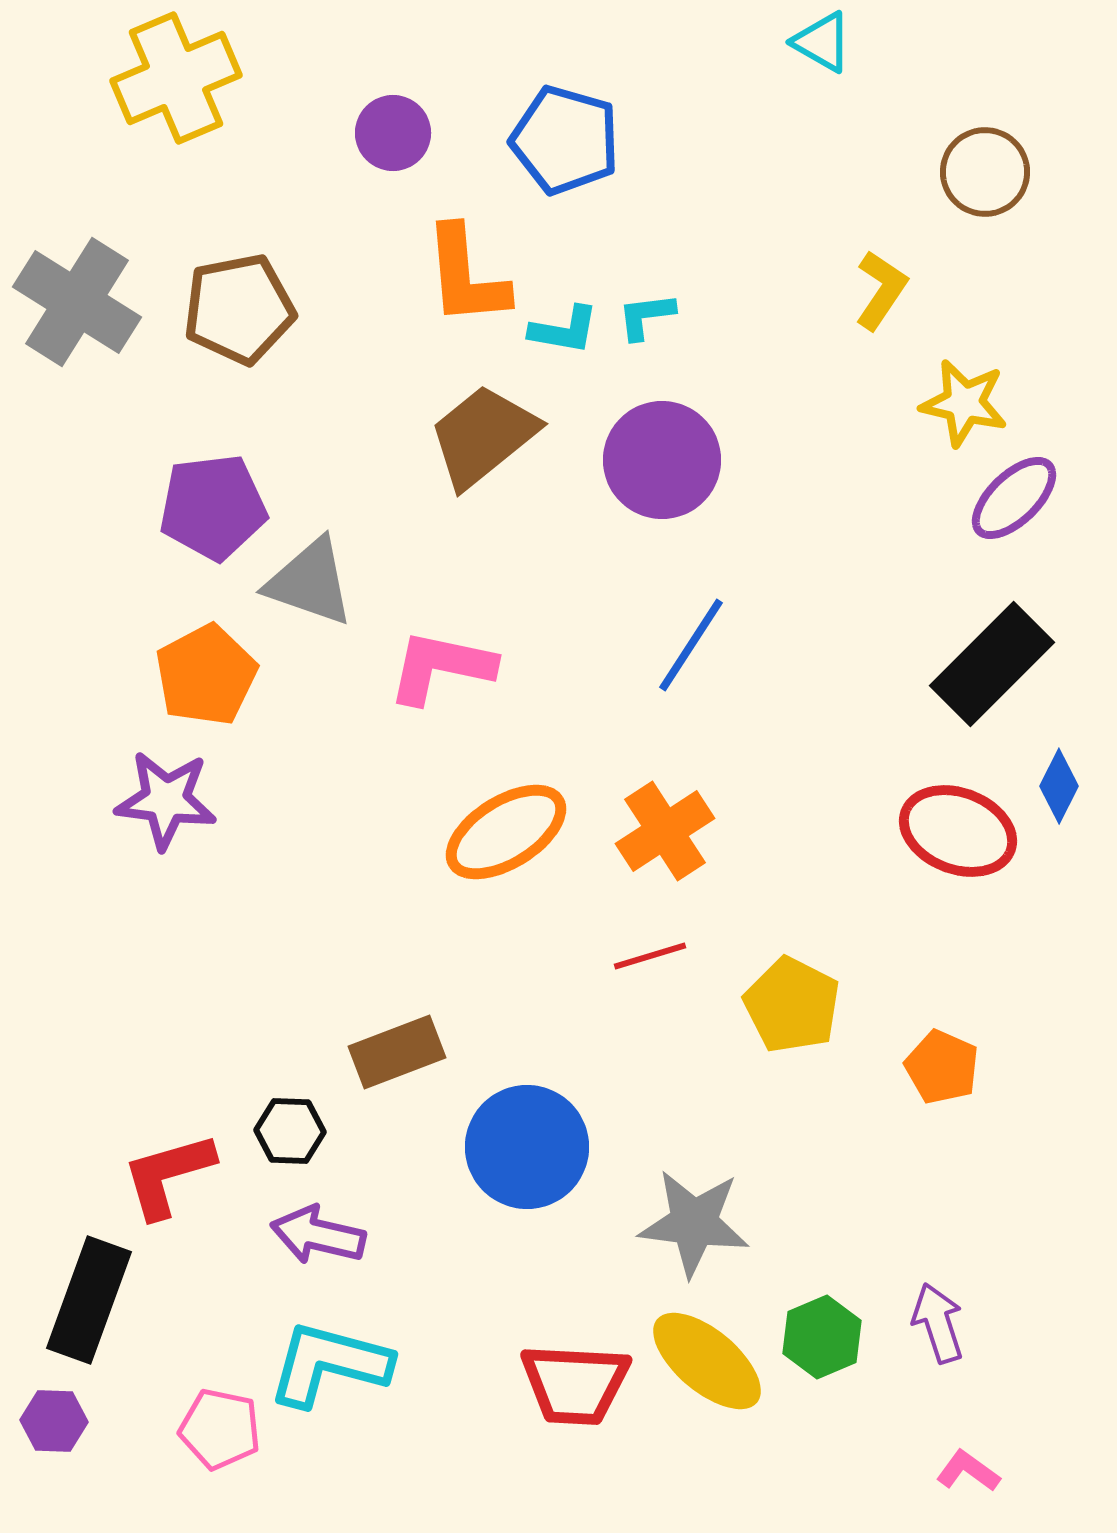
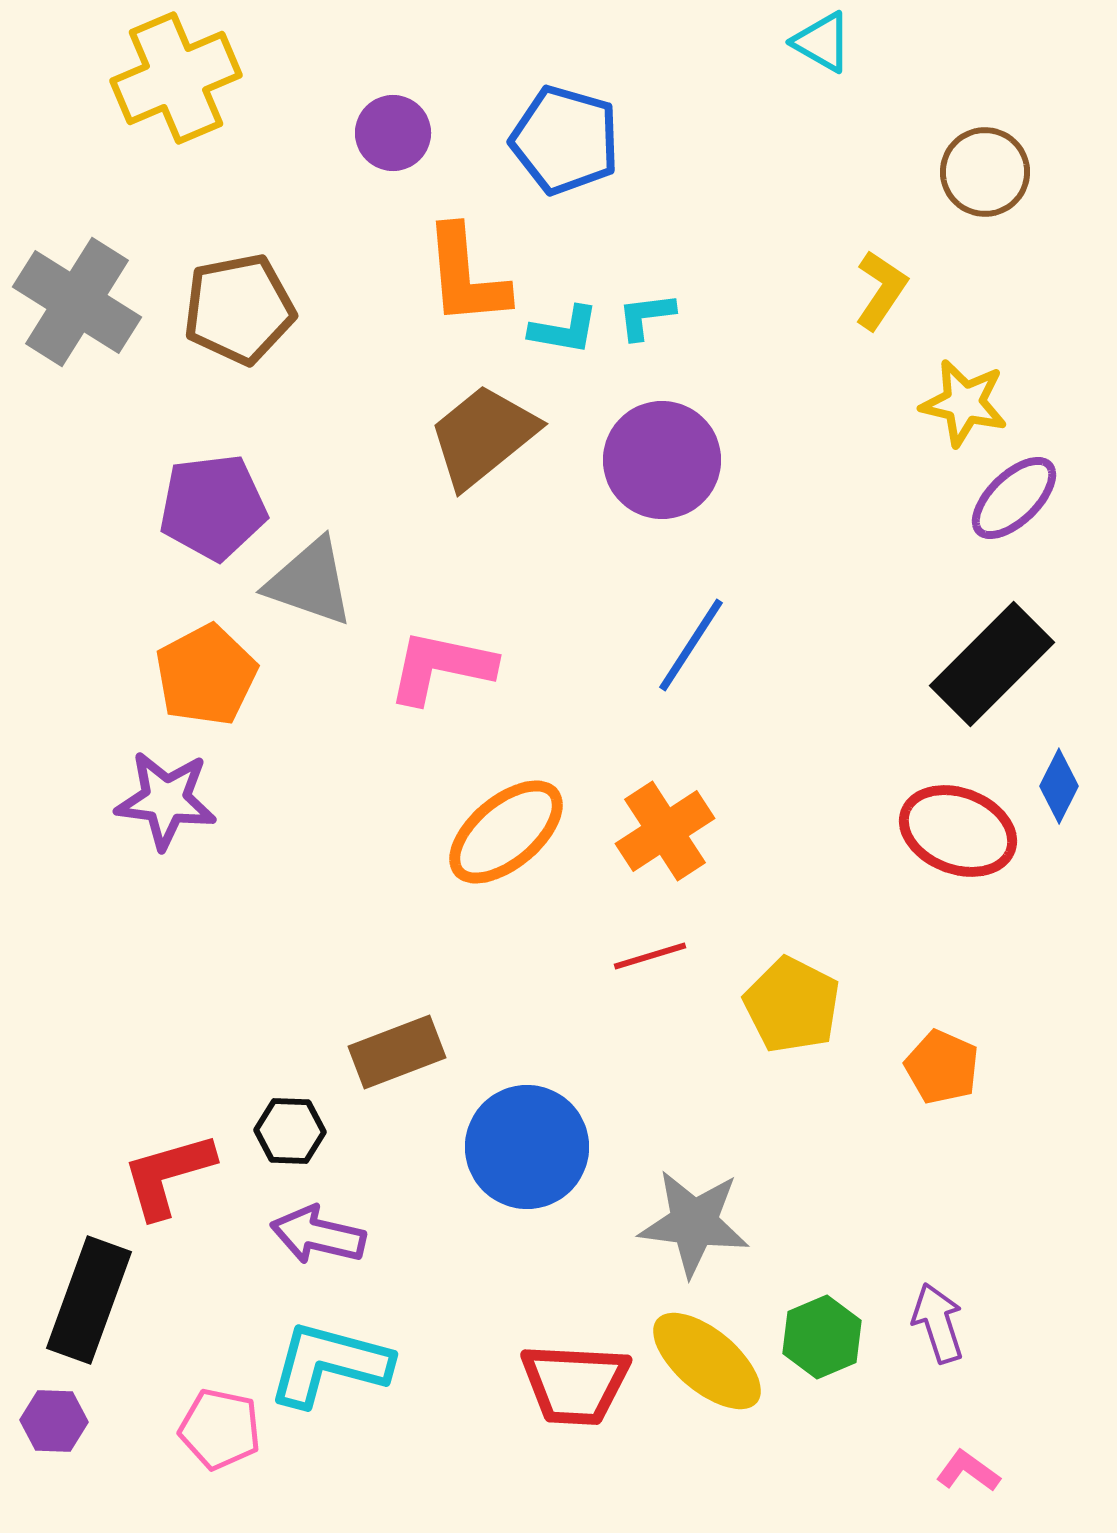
orange ellipse at (506, 832): rotated 8 degrees counterclockwise
